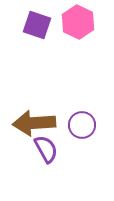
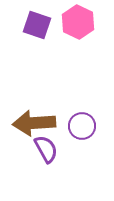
purple circle: moved 1 px down
